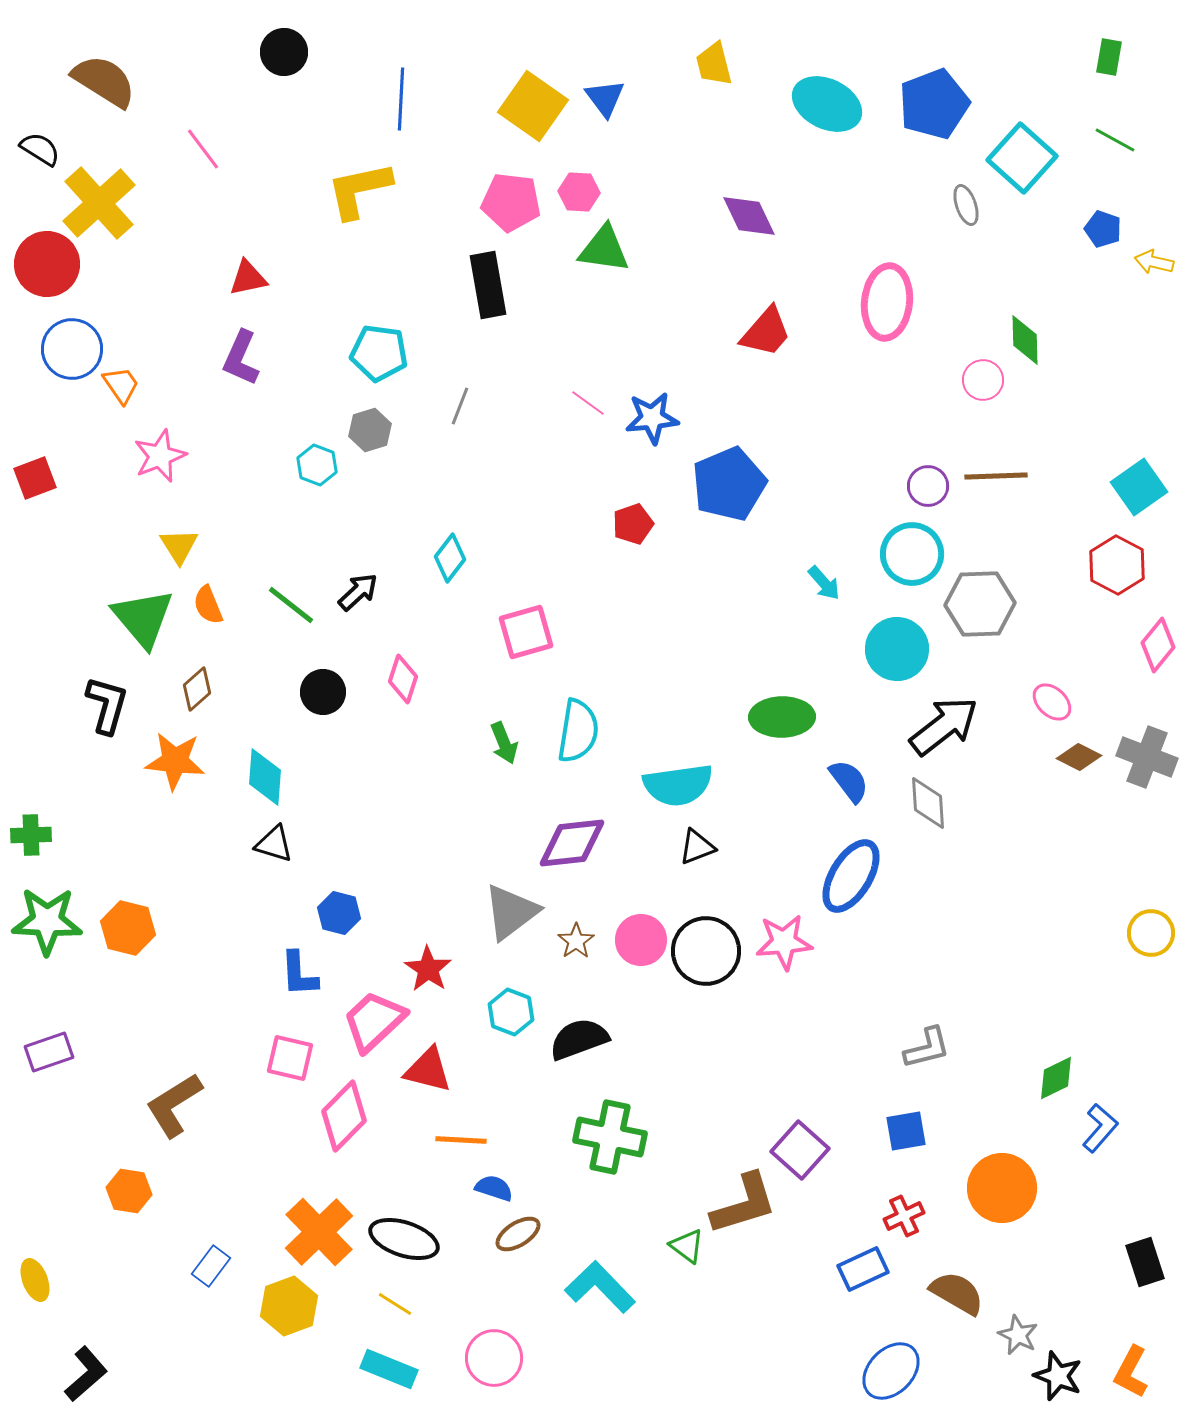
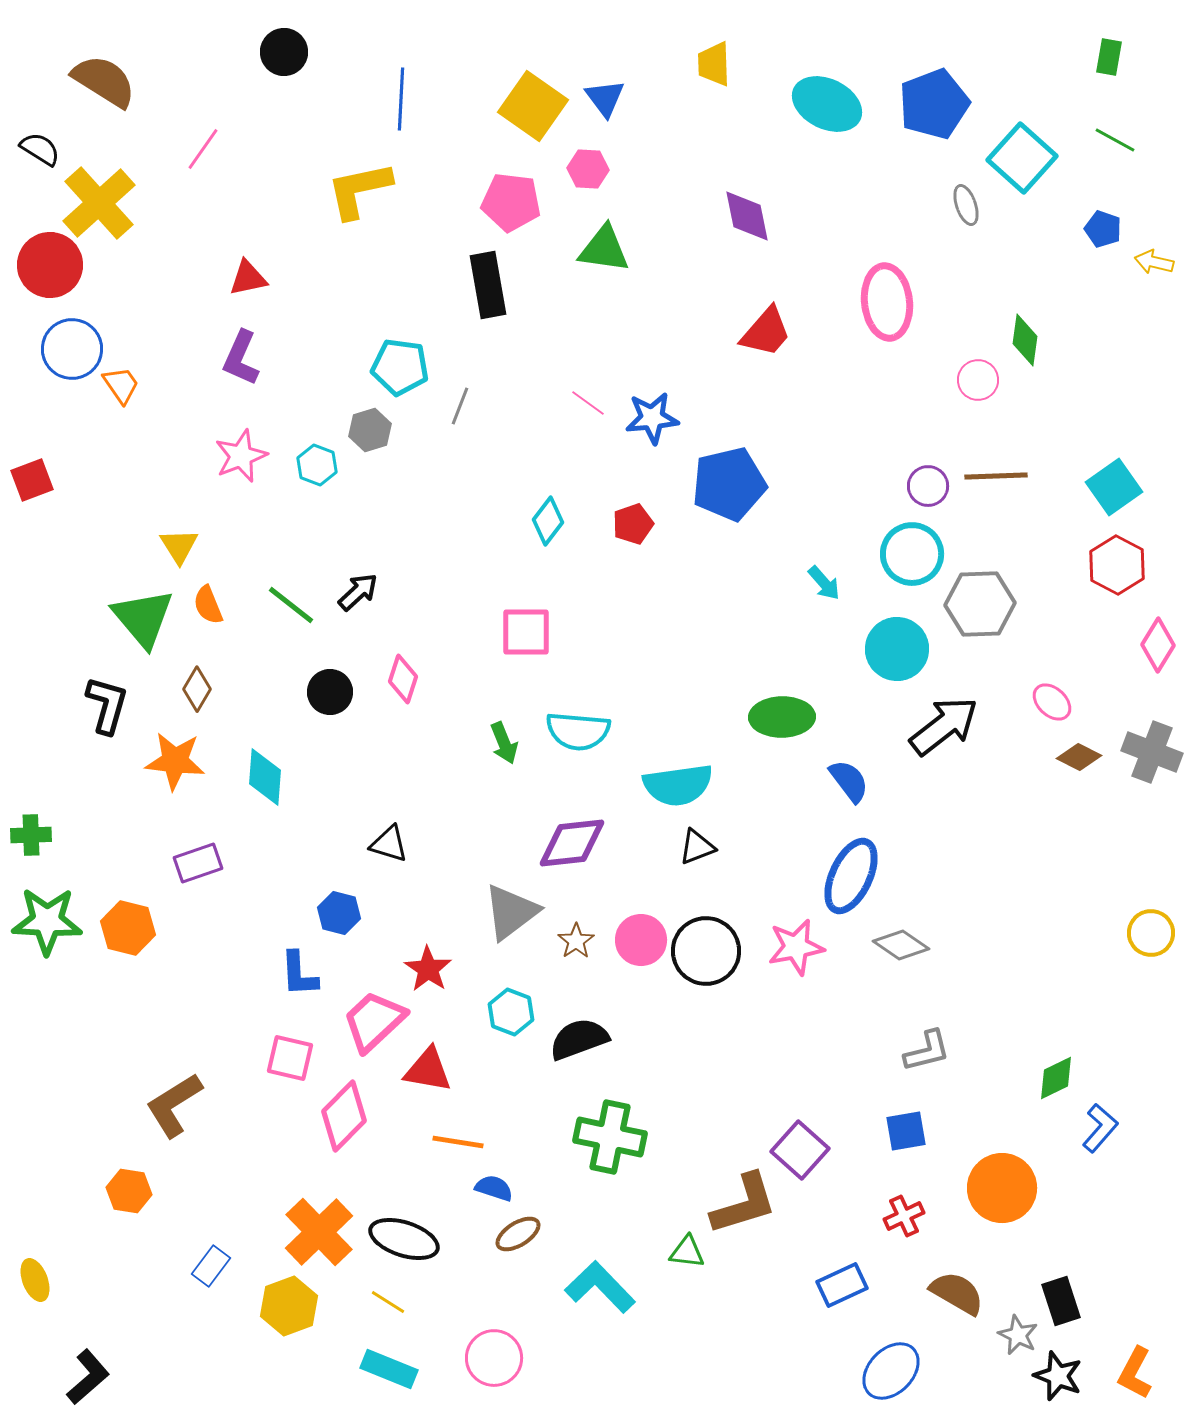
yellow trapezoid at (714, 64): rotated 12 degrees clockwise
pink line at (203, 149): rotated 72 degrees clockwise
pink hexagon at (579, 192): moved 9 px right, 23 px up
purple diamond at (749, 216): moved 2 px left; rotated 14 degrees clockwise
red circle at (47, 264): moved 3 px right, 1 px down
pink ellipse at (887, 302): rotated 12 degrees counterclockwise
green diamond at (1025, 340): rotated 9 degrees clockwise
cyan pentagon at (379, 353): moved 21 px right, 14 px down
pink circle at (983, 380): moved 5 px left
pink star at (160, 456): moved 81 px right
red square at (35, 478): moved 3 px left, 2 px down
blue pentagon at (729, 484): rotated 10 degrees clockwise
cyan square at (1139, 487): moved 25 px left
cyan diamond at (450, 558): moved 98 px right, 37 px up
pink square at (526, 632): rotated 16 degrees clockwise
pink diamond at (1158, 645): rotated 8 degrees counterclockwise
brown diamond at (197, 689): rotated 18 degrees counterclockwise
black circle at (323, 692): moved 7 px right
cyan semicircle at (578, 731): rotated 86 degrees clockwise
gray cross at (1147, 757): moved 5 px right, 5 px up
gray diamond at (928, 803): moved 27 px left, 142 px down; rotated 52 degrees counterclockwise
black triangle at (274, 844): moved 115 px right
blue ellipse at (851, 876): rotated 6 degrees counterclockwise
pink star at (784, 942): moved 12 px right, 5 px down; rotated 6 degrees counterclockwise
gray L-shape at (927, 1048): moved 3 px down
purple rectangle at (49, 1052): moved 149 px right, 189 px up
red triangle at (428, 1070): rotated 4 degrees counterclockwise
orange line at (461, 1140): moved 3 px left, 2 px down; rotated 6 degrees clockwise
green triangle at (687, 1246): moved 6 px down; rotated 30 degrees counterclockwise
black rectangle at (1145, 1262): moved 84 px left, 39 px down
blue rectangle at (863, 1269): moved 21 px left, 16 px down
yellow line at (395, 1304): moved 7 px left, 2 px up
orange L-shape at (1131, 1372): moved 4 px right, 1 px down
black L-shape at (86, 1374): moved 2 px right, 3 px down
